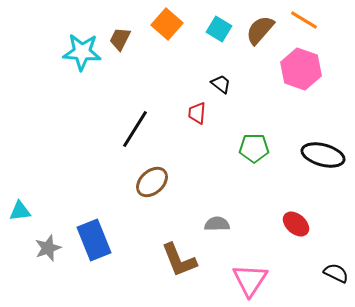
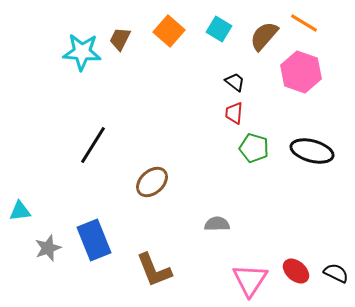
orange line: moved 3 px down
orange square: moved 2 px right, 7 px down
brown semicircle: moved 4 px right, 6 px down
pink hexagon: moved 3 px down
black trapezoid: moved 14 px right, 2 px up
red trapezoid: moved 37 px right
black line: moved 42 px left, 16 px down
green pentagon: rotated 16 degrees clockwise
black ellipse: moved 11 px left, 4 px up
red ellipse: moved 47 px down
brown L-shape: moved 25 px left, 10 px down
